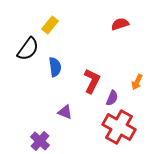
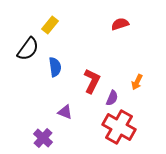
purple cross: moved 3 px right, 3 px up
